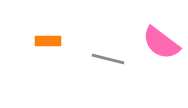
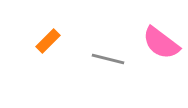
orange rectangle: rotated 45 degrees counterclockwise
